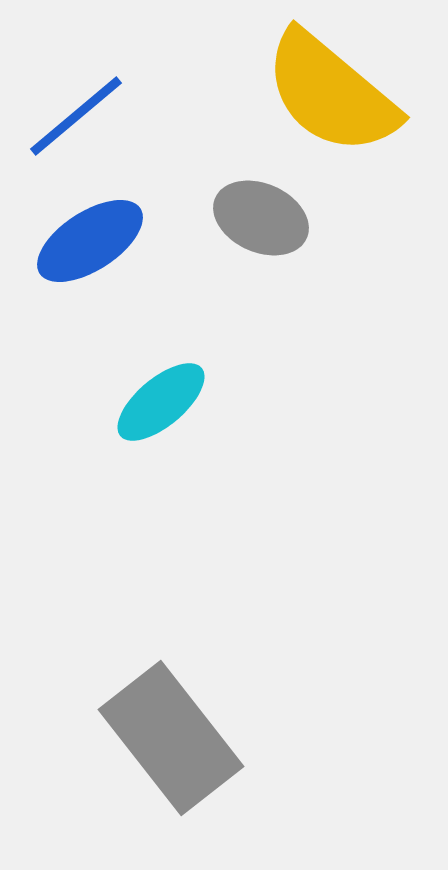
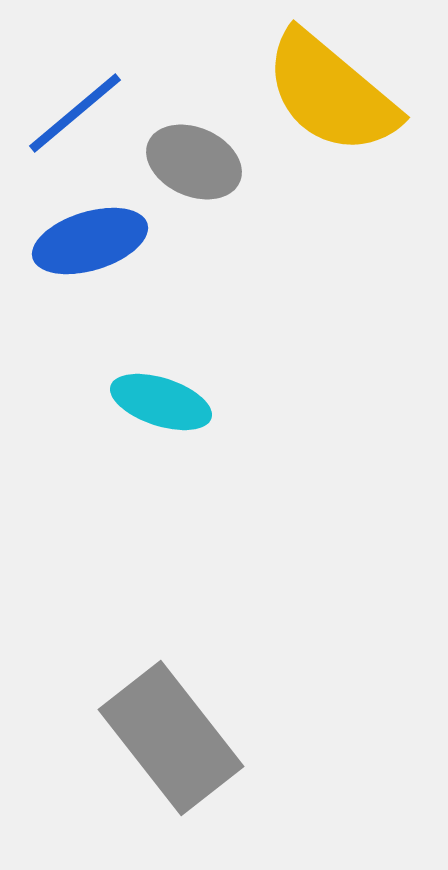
blue line: moved 1 px left, 3 px up
gray ellipse: moved 67 px left, 56 px up
blue ellipse: rotated 16 degrees clockwise
cyan ellipse: rotated 58 degrees clockwise
